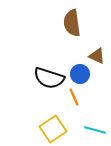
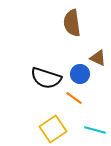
brown triangle: moved 1 px right, 2 px down
black semicircle: moved 3 px left
orange line: moved 1 px down; rotated 30 degrees counterclockwise
